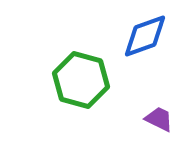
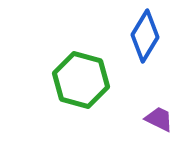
blue diamond: rotated 39 degrees counterclockwise
